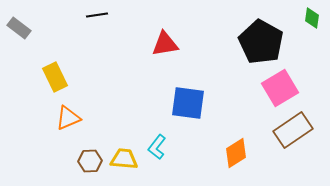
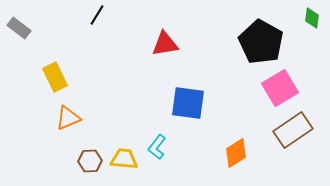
black line: rotated 50 degrees counterclockwise
